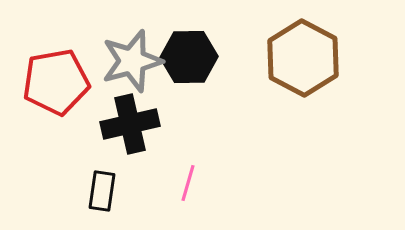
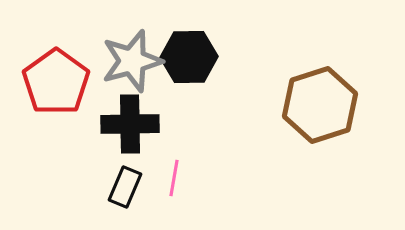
brown hexagon: moved 17 px right, 47 px down; rotated 14 degrees clockwise
red pentagon: rotated 26 degrees counterclockwise
black cross: rotated 12 degrees clockwise
pink line: moved 14 px left, 5 px up; rotated 6 degrees counterclockwise
black rectangle: moved 23 px right, 4 px up; rotated 15 degrees clockwise
